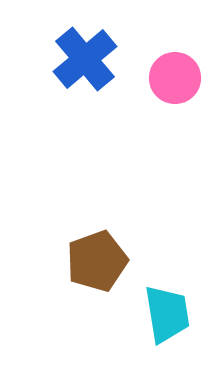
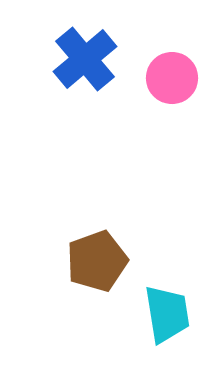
pink circle: moved 3 px left
